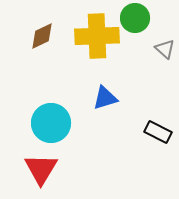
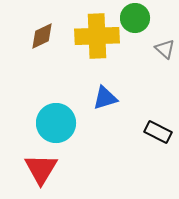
cyan circle: moved 5 px right
